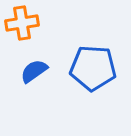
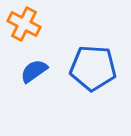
orange cross: moved 2 px right, 1 px down; rotated 36 degrees clockwise
